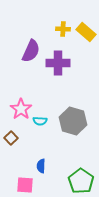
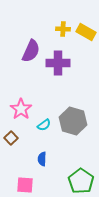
yellow rectangle: rotated 12 degrees counterclockwise
cyan semicircle: moved 4 px right, 4 px down; rotated 40 degrees counterclockwise
blue semicircle: moved 1 px right, 7 px up
